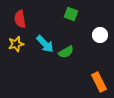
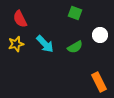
green square: moved 4 px right, 1 px up
red semicircle: rotated 18 degrees counterclockwise
green semicircle: moved 9 px right, 5 px up
